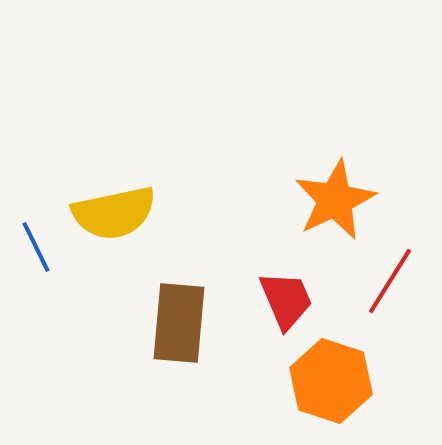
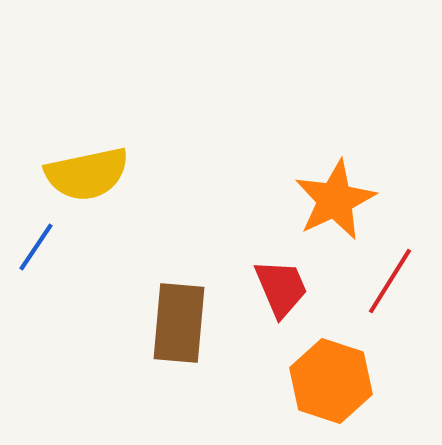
yellow semicircle: moved 27 px left, 39 px up
blue line: rotated 60 degrees clockwise
red trapezoid: moved 5 px left, 12 px up
